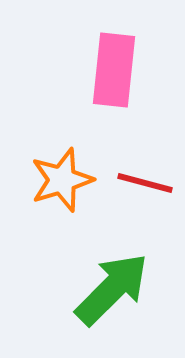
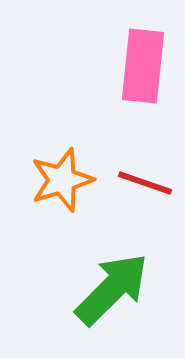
pink rectangle: moved 29 px right, 4 px up
red line: rotated 4 degrees clockwise
